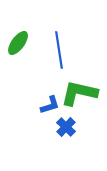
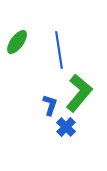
green ellipse: moved 1 px left, 1 px up
green L-shape: rotated 117 degrees clockwise
blue L-shape: rotated 55 degrees counterclockwise
